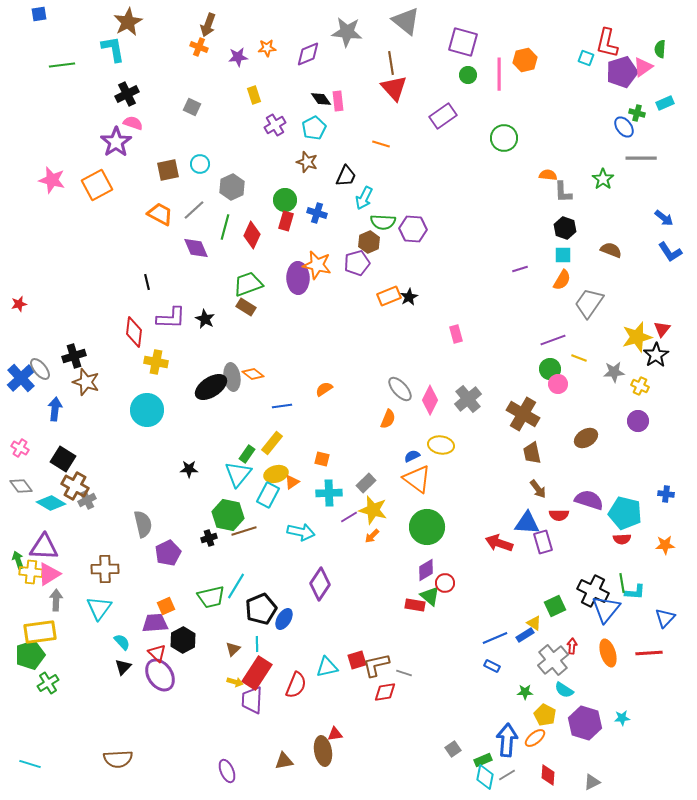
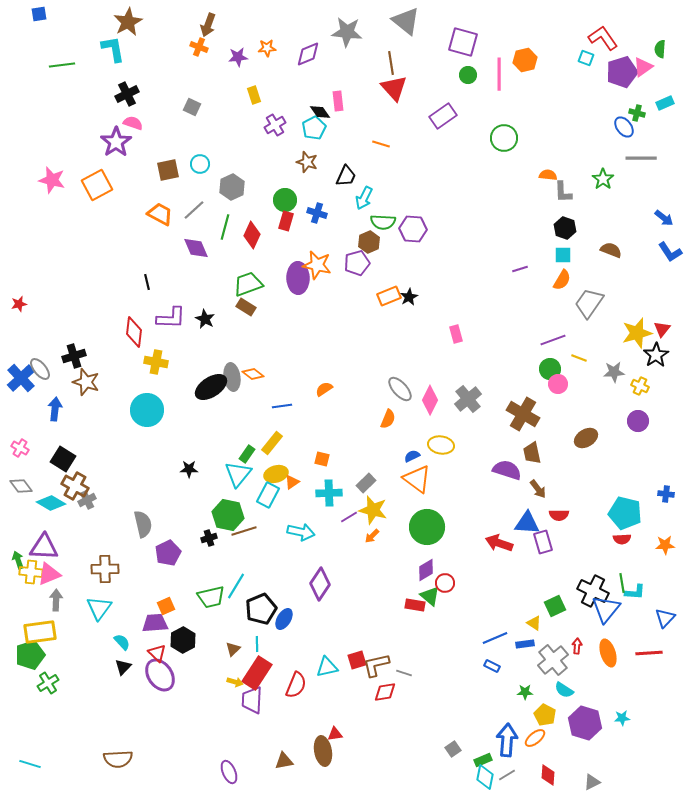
red L-shape at (607, 43): moved 4 px left, 5 px up; rotated 132 degrees clockwise
black diamond at (321, 99): moved 1 px left, 13 px down
yellow star at (637, 337): moved 4 px up
purple semicircle at (589, 500): moved 82 px left, 30 px up
pink triangle at (49, 574): rotated 10 degrees clockwise
blue rectangle at (525, 635): moved 9 px down; rotated 24 degrees clockwise
red arrow at (572, 646): moved 5 px right
purple ellipse at (227, 771): moved 2 px right, 1 px down
